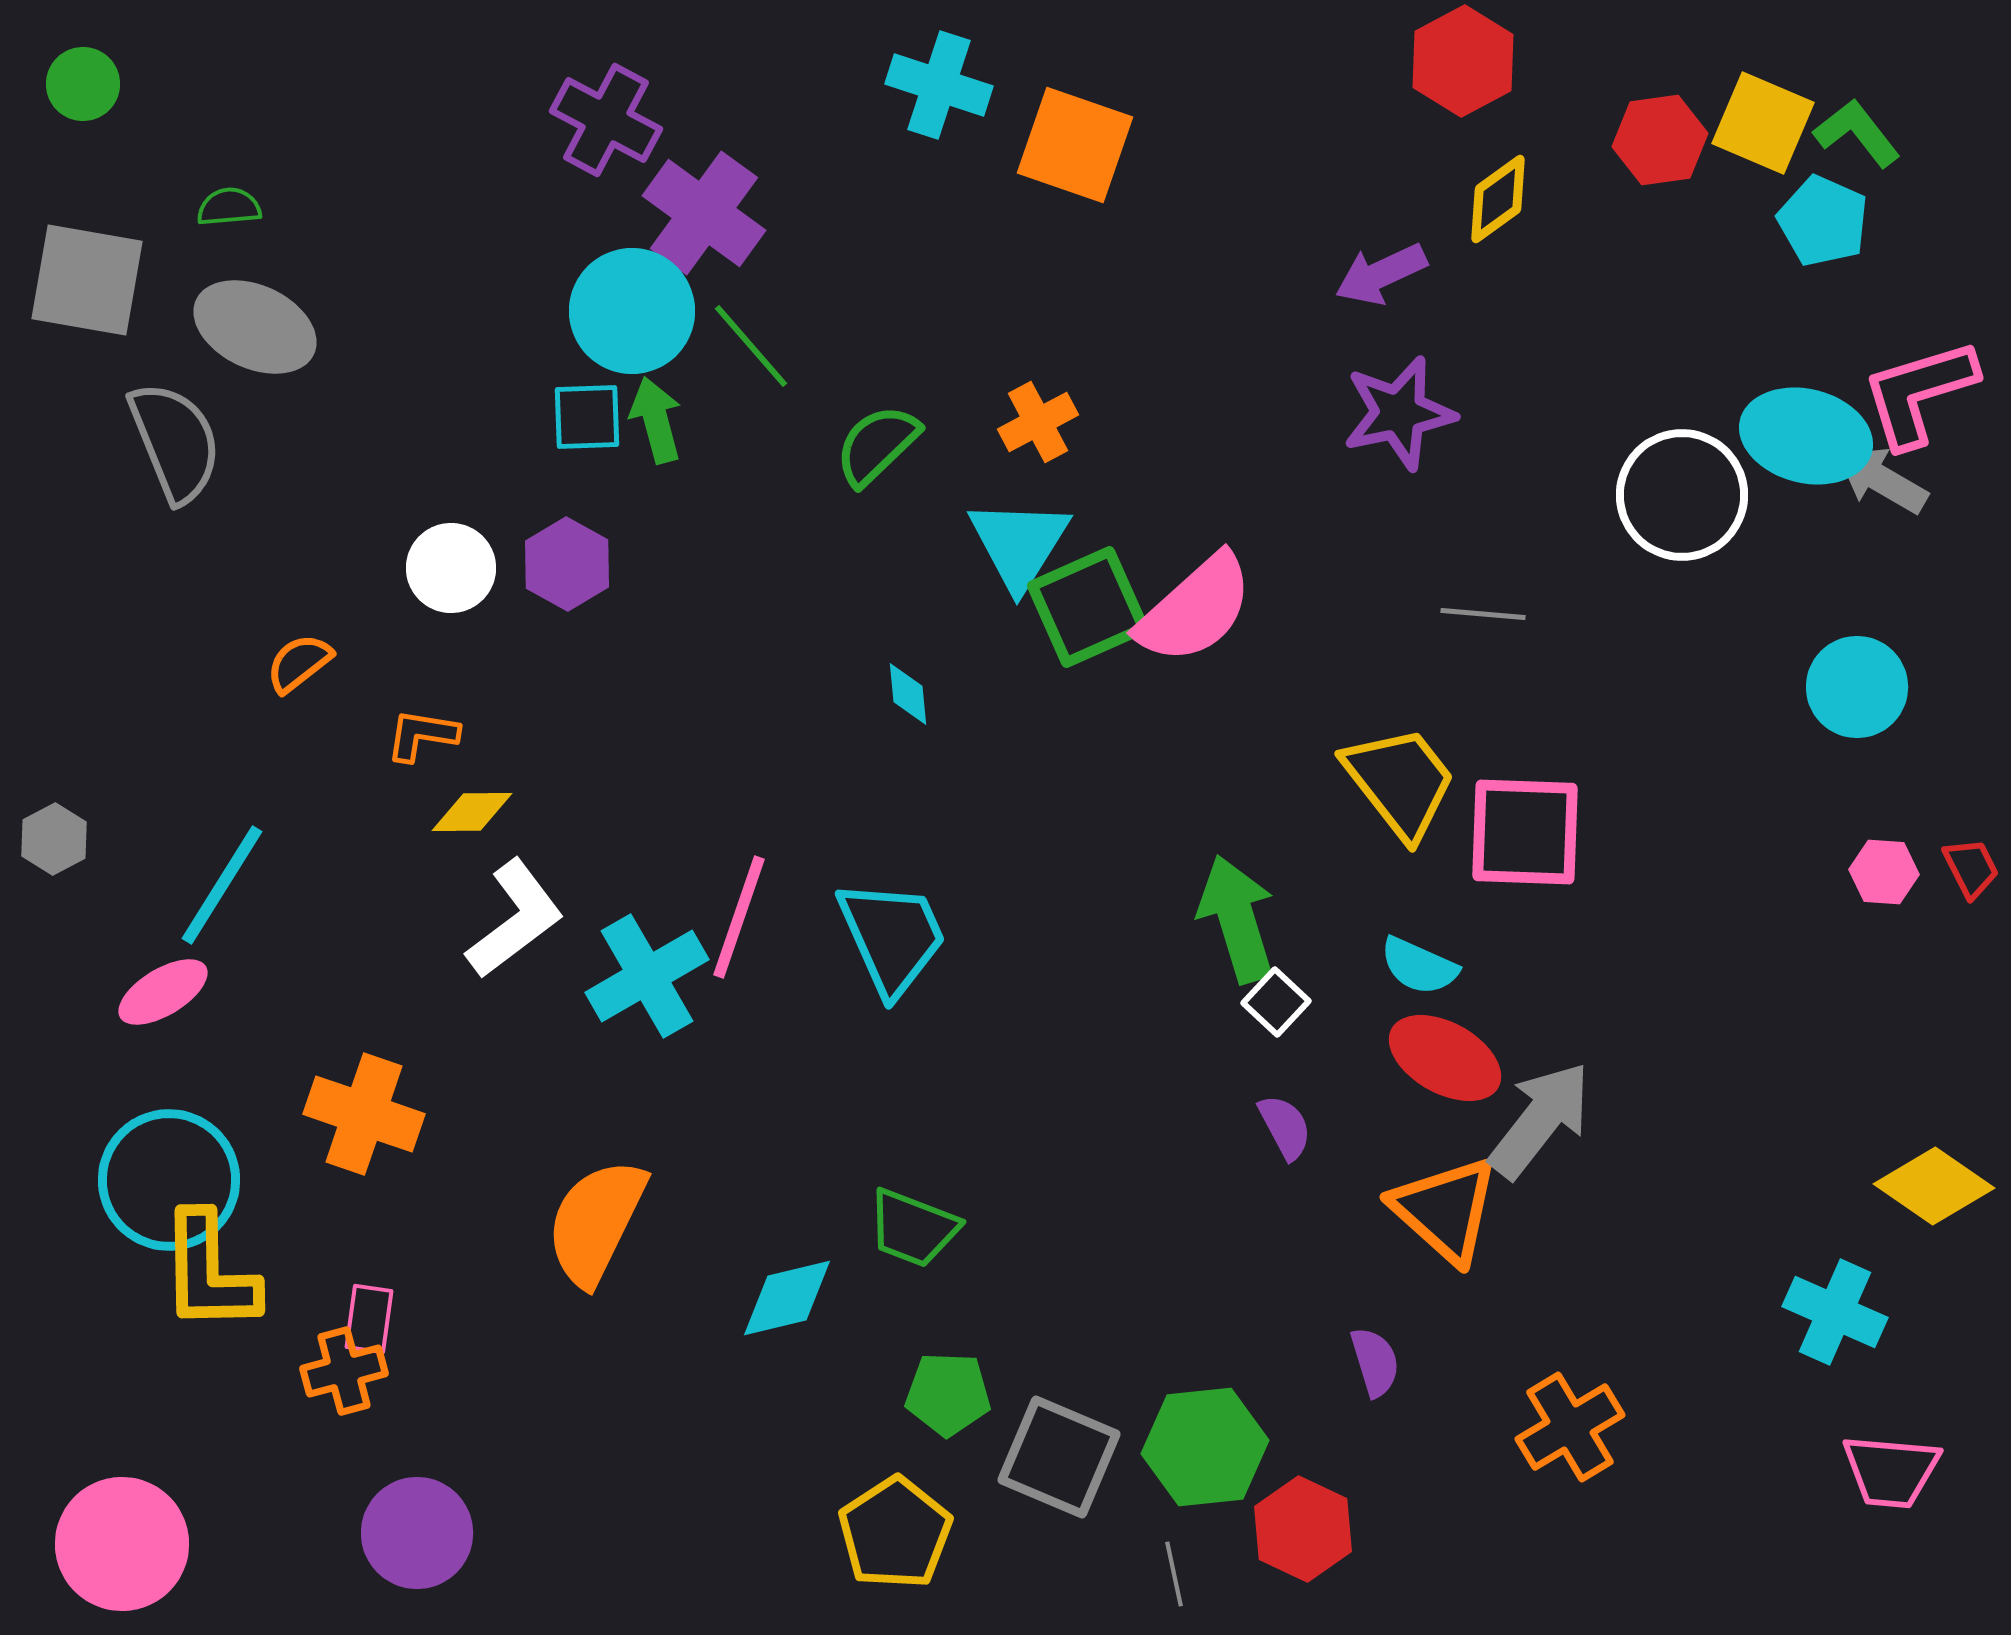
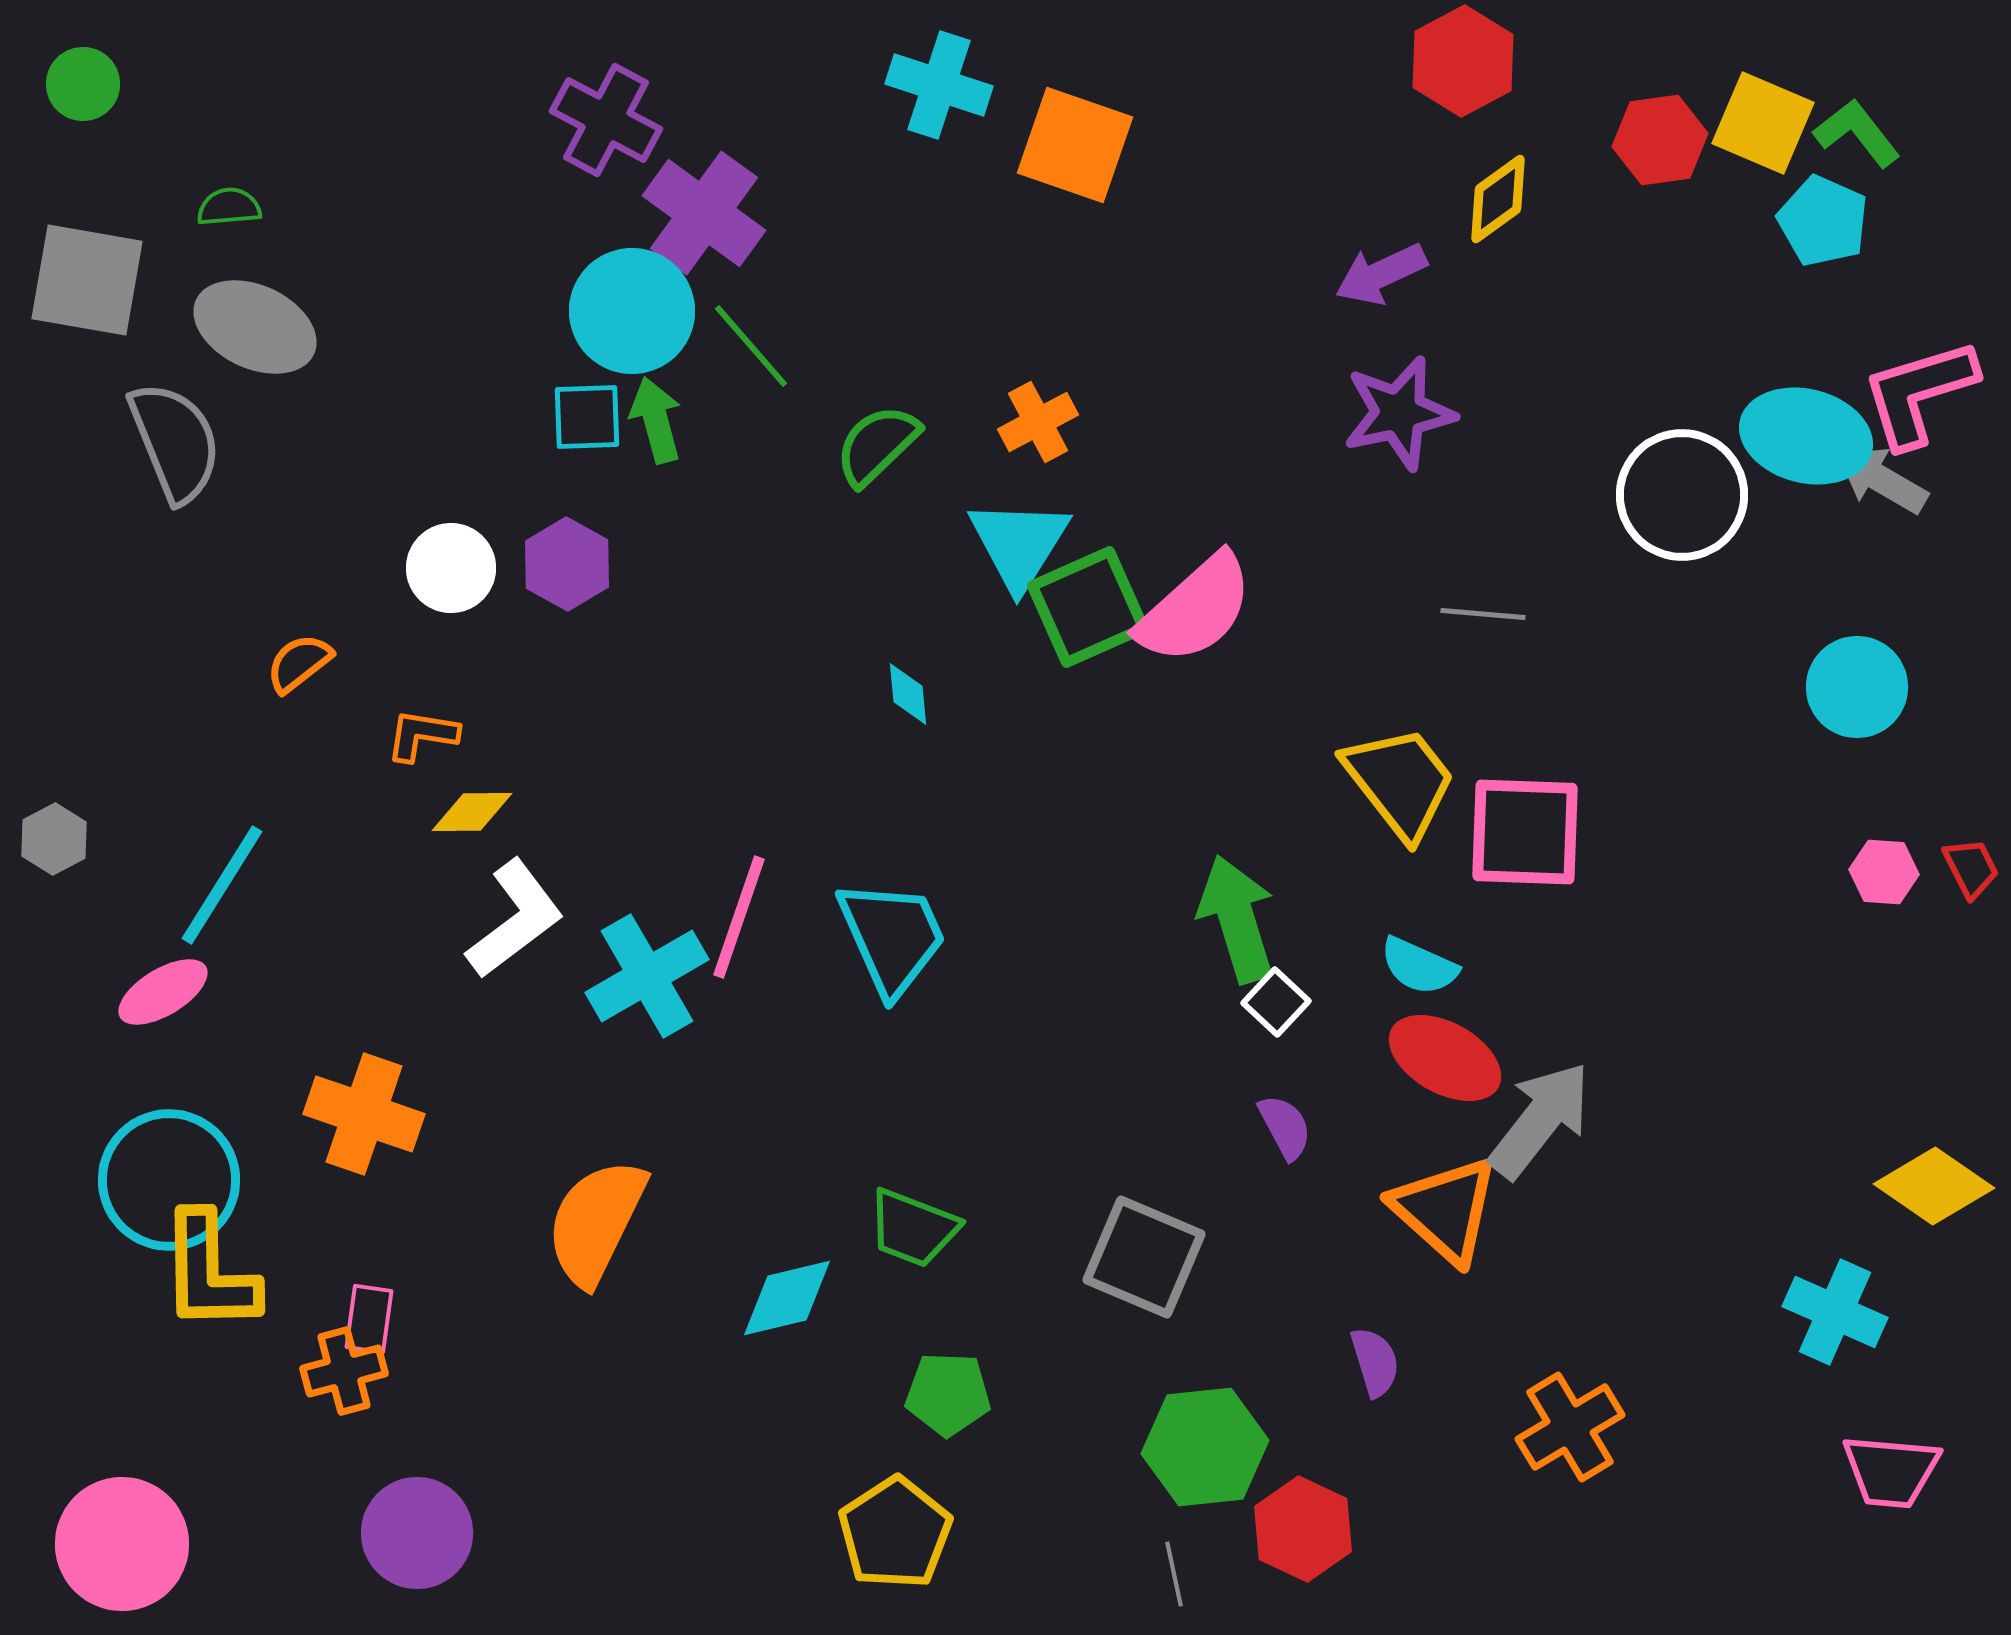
gray square at (1059, 1457): moved 85 px right, 200 px up
